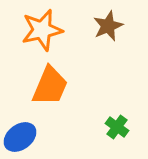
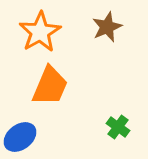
brown star: moved 1 px left, 1 px down
orange star: moved 2 px left, 2 px down; rotated 18 degrees counterclockwise
green cross: moved 1 px right
